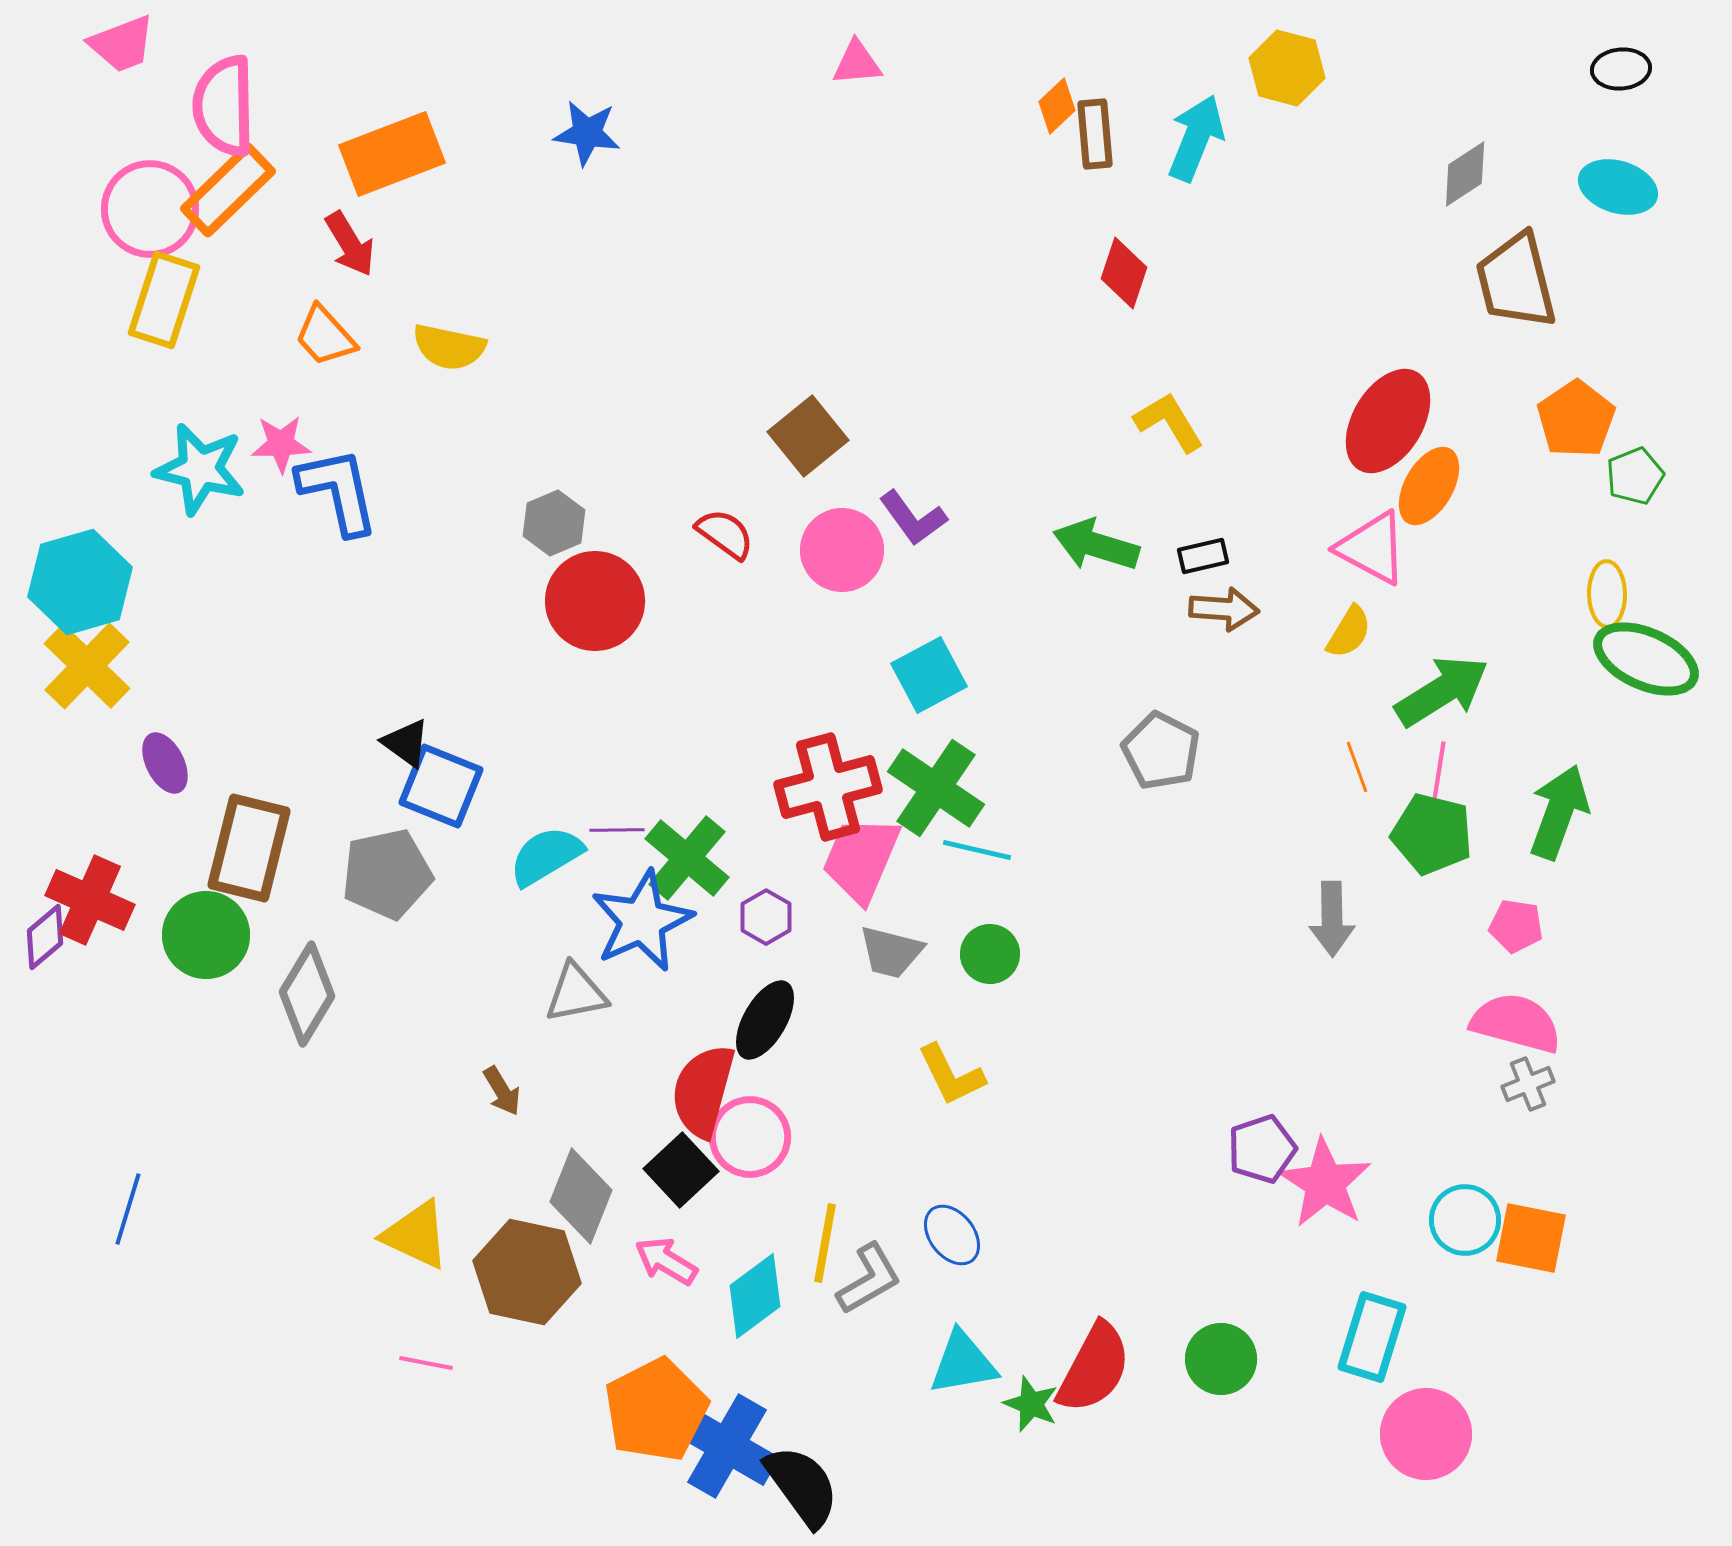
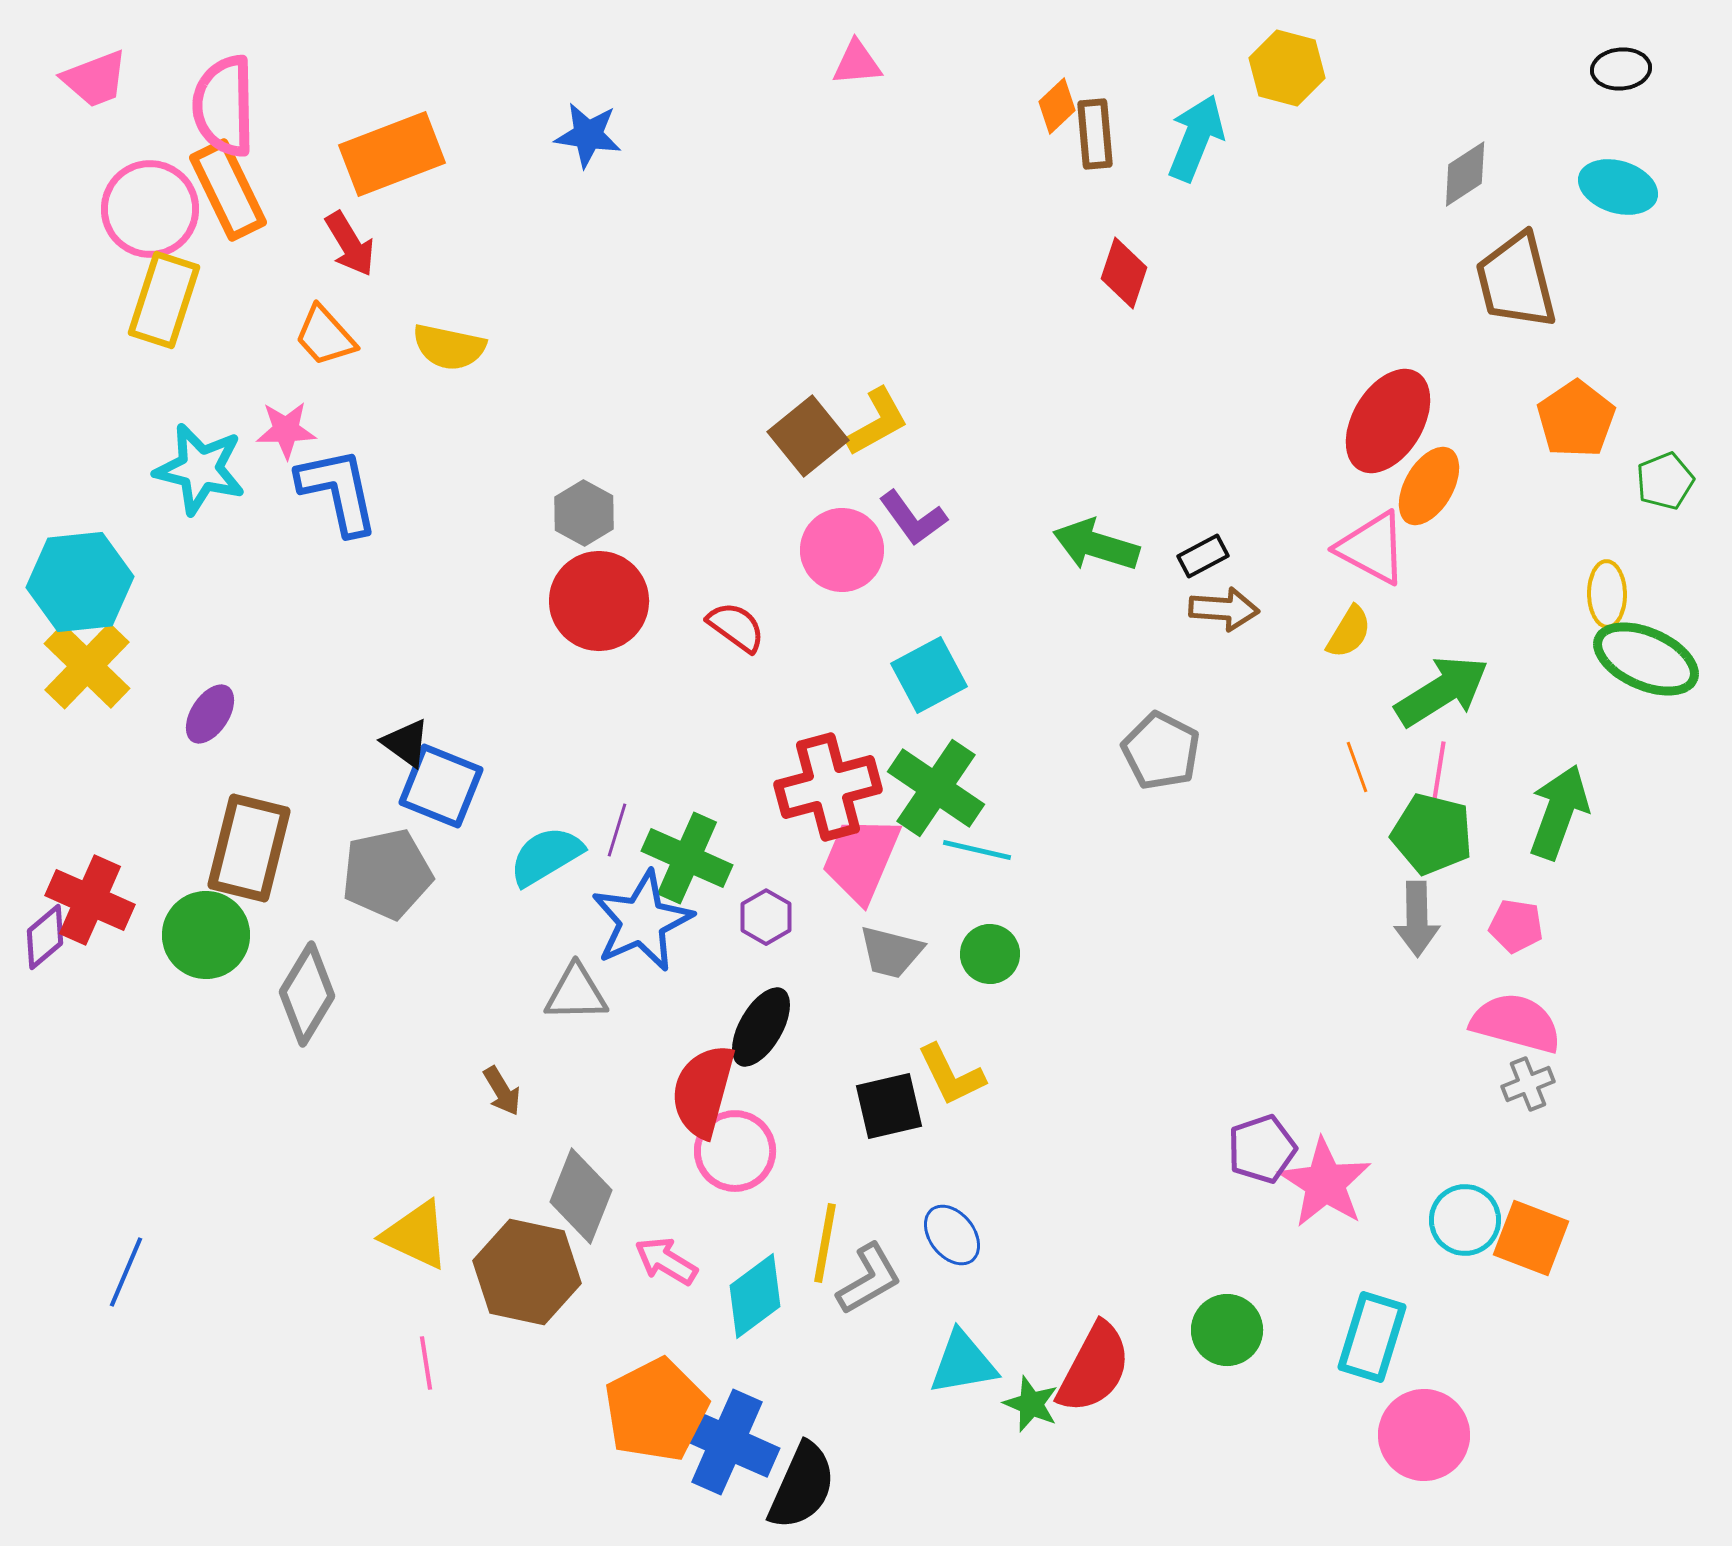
pink trapezoid at (122, 44): moved 27 px left, 35 px down
blue star at (587, 133): moved 1 px right, 2 px down
orange rectangle at (228, 190): rotated 72 degrees counterclockwise
yellow L-shape at (1169, 422): moved 292 px left; rotated 92 degrees clockwise
pink star at (281, 444): moved 5 px right, 14 px up
green pentagon at (1635, 476): moved 30 px right, 5 px down
gray hexagon at (554, 523): moved 30 px right, 10 px up; rotated 8 degrees counterclockwise
red semicircle at (725, 534): moved 11 px right, 93 px down
black rectangle at (1203, 556): rotated 15 degrees counterclockwise
cyan hexagon at (80, 582): rotated 10 degrees clockwise
red circle at (595, 601): moved 4 px right
purple ellipse at (165, 763): moved 45 px right, 49 px up; rotated 60 degrees clockwise
purple line at (617, 830): rotated 72 degrees counterclockwise
green cross at (687, 858): rotated 16 degrees counterclockwise
gray arrow at (1332, 919): moved 85 px right
gray triangle at (576, 993): rotated 10 degrees clockwise
black ellipse at (765, 1020): moved 4 px left, 7 px down
pink circle at (750, 1137): moved 15 px left, 14 px down
black square at (681, 1170): moved 208 px right, 64 px up; rotated 30 degrees clockwise
blue line at (128, 1209): moved 2 px left, 63 px down; rotated 6 degrees clockwise
orange square at (1531, 1238): rotated 10 degrees clockwise
green circle at (1221, 1359): moved 6 px right, 29 px up
pink line at (426, 1363): rotated 70 degrees clockwise
pink circle at (1426, 1434): moved 2 px left, 1 px down
blue cross at (727, 1446): moved 4 px up; rotated 6 degrees counterclockwise
black semicircle at (802, 1486): rotated 60 degrees clockwise
